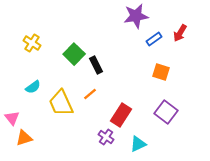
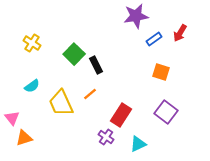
cyan semicircle: moved 1 px left, 1 px up
